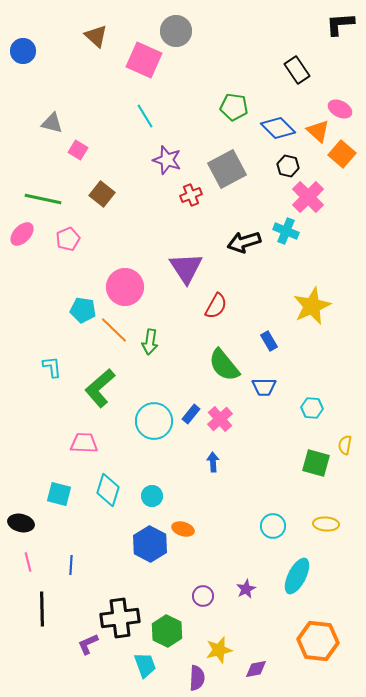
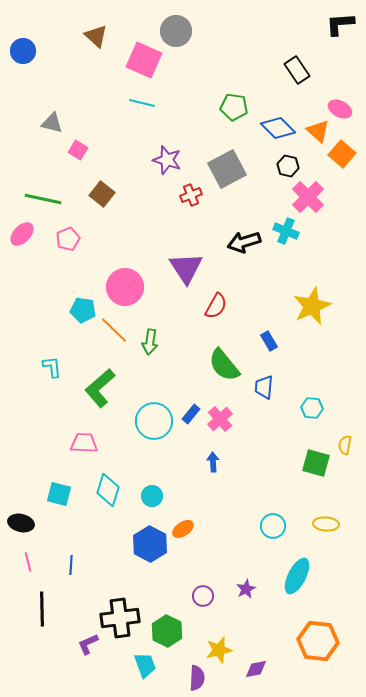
cyan line at (145, 116): moved 3 px left, 13 px up; rotated 45 degrees counterclockwise
blue trapezoid at (264, 387): rotated 95 degrees clockwise
orange ellipse at (183, 529): rotated 50 degrees counterclockwise
